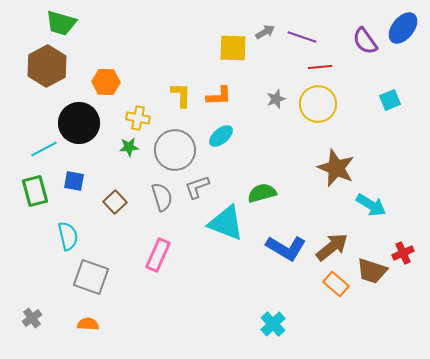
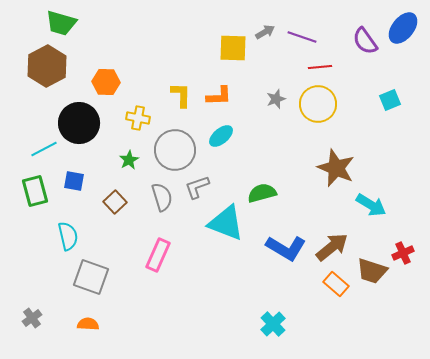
green star: moved 13 px down; rotated 24 degrees counterclockwise
